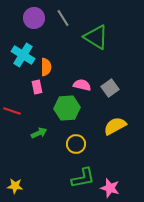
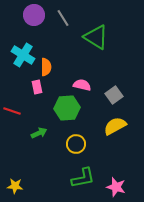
purple circle: moved 3 px up
gray square: moved 4 px right, 7 px down
pink star: moved 6 px right, 1 px up
